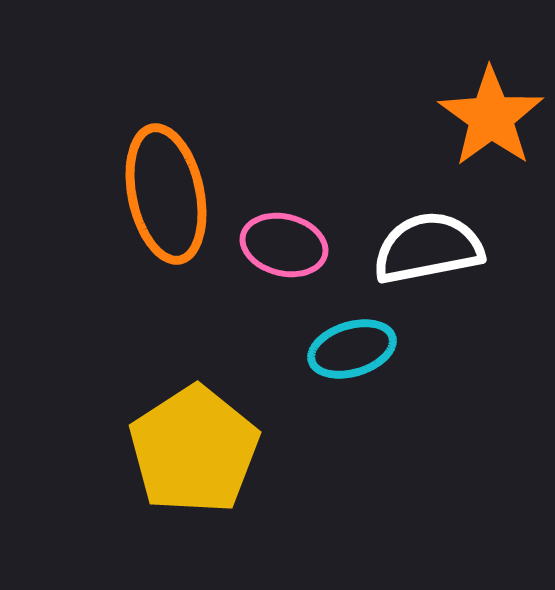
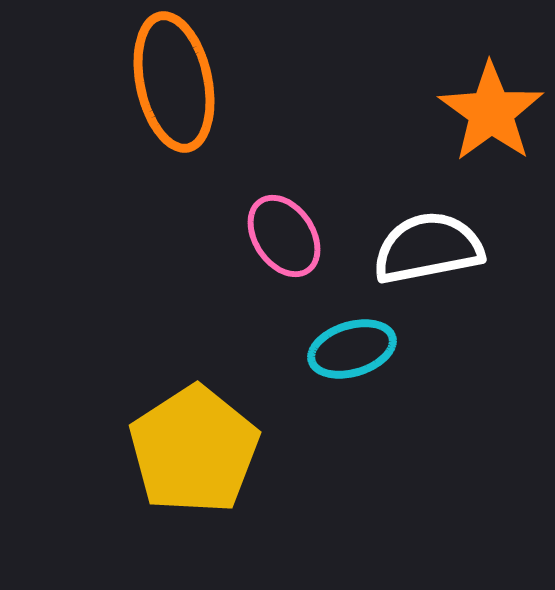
orange star: moved 5 px up
orange ellipse: moved 8 px right, 112 px up
pink ellipse: moved 9 px up; rotated 42 degrees clockwise
